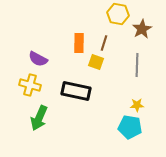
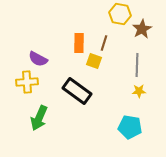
yellow hexagon: moved 2 px right
yellow square: moved 2 px left, 1 px up
yellow cross: moved 3 px left, 3 px up; rotated 20 degrees counterclockwise
black rectangle: moved 1 px right; rotated 24 degrees clockwise
yellow star: moved 2 px right, 14 px up
